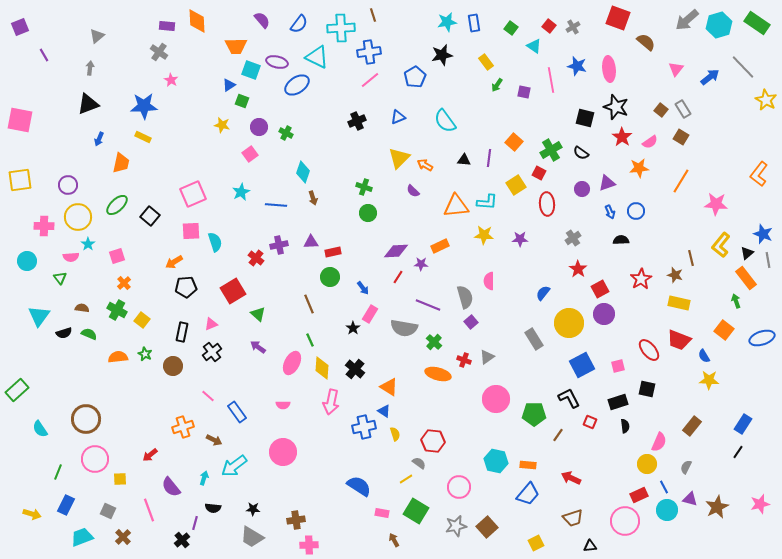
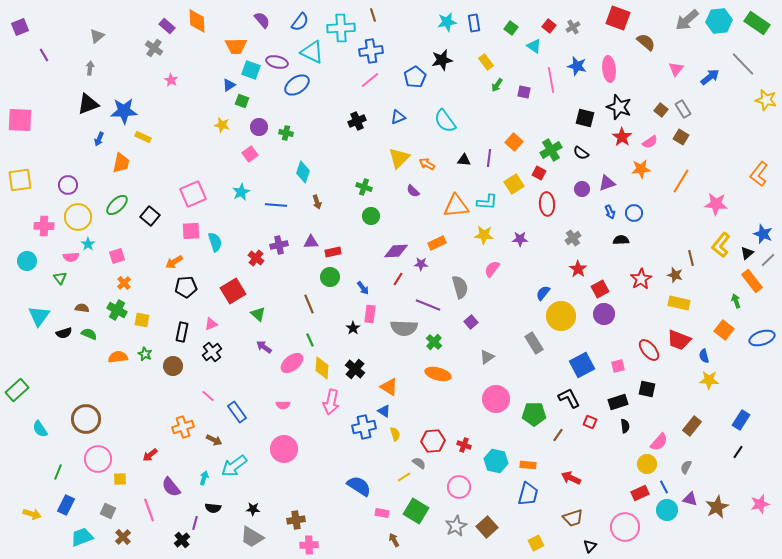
blue semicircle at (299, 24): moved 1 px right, 2 px up
cyan hexagon at (719, 25): moved 4 px up; rotated 10 degrees clockwise
purple rectangle at (167, 26): rotated 35 degrees clockwise
gray cross at (159, 52): moved 5 px left, 4 px up
blue cross at (369, 52): moved 2 px right, 1 px up
black star at (442, 55): moved 5 px down
cyan triangle at (317, 57): moved 5 px left, 5 px up
gray line at (743, 67): moved 3 px up
yellow star at (766, 100): rotated 15 degrees counterclockwise
blue star at (144, 106): moved 20 px left, 5 px down
black star at (616, 107): moved 3 px right
pink square at (20, 120): rotated 8 degrees counterclockwise
green cross at (286, 133): rotated 16 degrees counterclockwise
orange arrow at (425, 165): moved 2 px right, 1 px up
orange star at (639, 168): moved 2 px right, 1 px down
yellow square at (516, 185): moved 2 px left, 1 px up
brown arrow at (313, 198): moved 4 px right, 4 px down
blue circle at (636, 211): moved 2 px left, 2 px down
green circle at (368, 213): moved 3 px right, 3 px down
orange rectangle at (440, 246): moved 3 px left, 3 px up
gray line at (768, 260): rotated 56 degrees clockwise
red line at (398, 277): moved 2 px down
orange rectangle at (746, 278): moved 6 px right, 3 px down
pink semicircle at (489, 281): moved 3 px right, 12 px up; rotated 36 degrees clockwise
gray semicircle at (465, 297): moved 5 px left, 10 px up
pink rectangle at (370, 314): rotated 24 degrees counterclockwise
yellow square at (142, 320): rotated 28 degrees counterclockwise
yellow circle at (569, 323): moved 8 px left, 7 px up
gray semicircle at (404, 328): rotated 8 degrees counterclockwise
gray rectangle at (534, 339): moved 4 px down
purple arrow at (258, 347): moved 6 px right
blue semicircle at (704, 356): rotated 16 degrees clockwise
red cross at (464, 360): moved 85 px down
pink ellipse at (292, 363): rotated 25 degrees clockwise
blue rectangle at (743, 424): moved 2 px left, 4 px up
red hexagon at (433, 441): rotated 10 degrees counterclockwise
pink semicircle at (659, 442): rotated 18 degrees clockwise
pink circle at (283, 452): moved 1 px right, 3 px up
pink circle at (95, 459): moved 3 px right
yellow line at (406, 479): moved 2 px left, 2 px up
blue trapezoid at (528, 494): rotated 25 degrees counterclockwise
red rectangle at (639, 495): moved 1 px right, 2 px up
pink circle at (625, 521): moved 6 px down
gray star at (456, 526): rotated 15 degrees counterclockwise
black triangle at (590, 546): rotated 40 degrees counterclockwise
